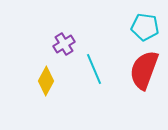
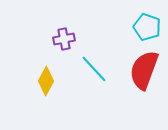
cyan pentagon: moved 2 px right; rotated 12 degrees clockwise
purple cross: moved 5 px up; rotated 20 degrees clockwise
cyan line: rotated 20 degrees counterclockwise
